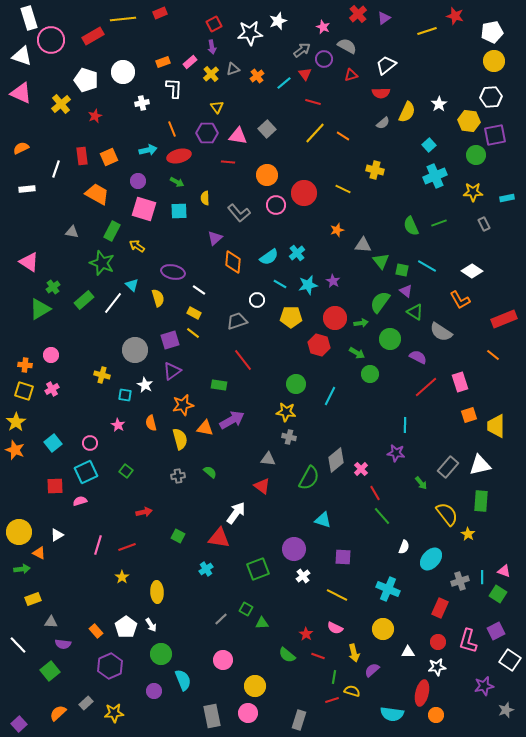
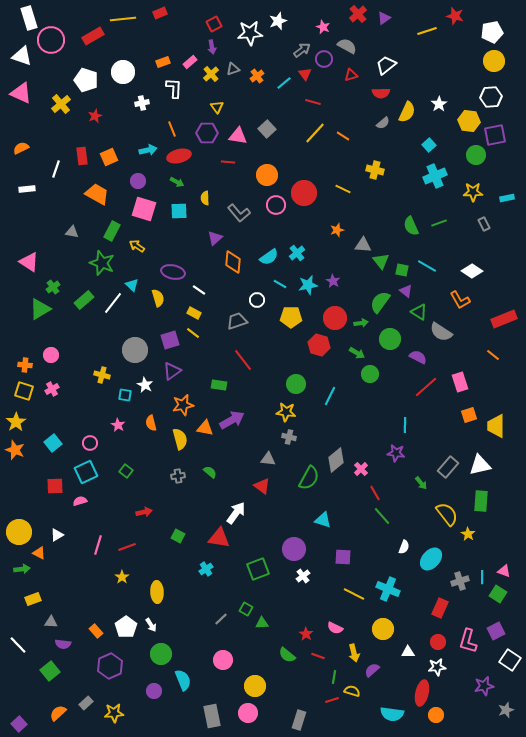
green triangle at (415, 312): moved 4 px right
yellow line at (337, 595): moved 17 px right, 1 px up
